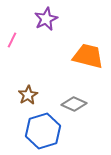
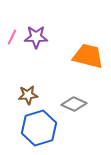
purple star: moved 10 px left, 18 px down; rotated 25 degrees clockwise
pink line: moved 3 px up
brown star: rotated 24 degrees clockwise
blue hexagon: moved 4 px left, 3 px up
